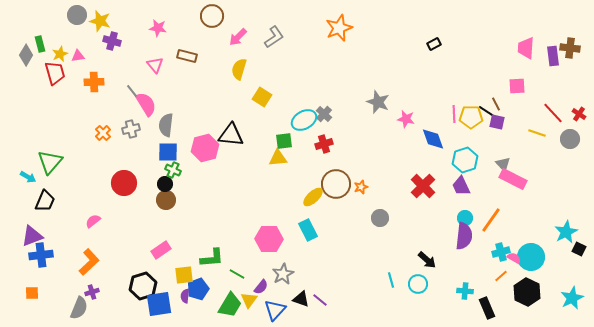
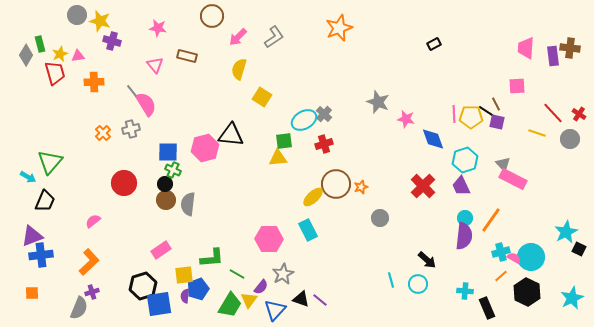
gray semicircle at (166, 125): moved 22 px right, 79 px down
